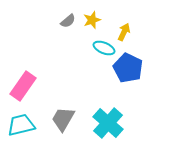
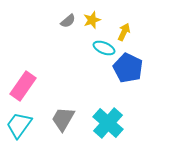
cyan trapezoid: moved 2 px left; rotated 40 degrees counterclockwise
